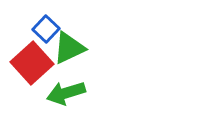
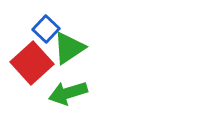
green triangle: rotated 9 degrees counterclockwise
green arrow: moved 2 px right
